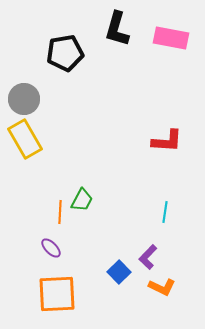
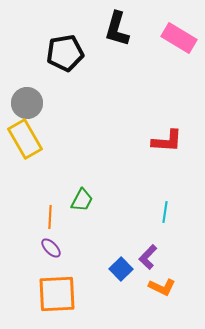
pink rectangle: moved 8 px right; rotated 20 degrees clockwise
gray circle: moved 3 px right, 4 px down
orange line: moved 10 px left, 5 px down
blue square: moved 2 px right, 3 px up
